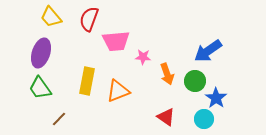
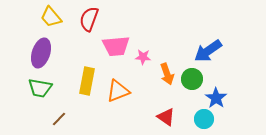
pink trapezoid: moved 5 px down
green circle: moved 3 px left, 2 px up
green trapezoid: rotated 45 degrees counterclockwise
